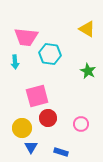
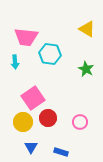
green star: moved 2 px left, 2 px up
pink square: moved 4 px left, 2 px down; rotated 20 degrees counterclockwise
pink circle: moved 1 px left, 2 px up
yellow circle: moved 1 px right, 6 px up
